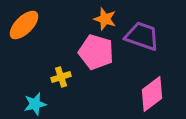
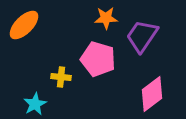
orange star: moved 1 px right, 1 px up; rotated 20 degrees counterclockwise
purple trapezoid: rotated 75 degrees counterclockwise
pink pentagon: moved 2 px right, 7 px down
yellow cross: rotated 24 degrees clockwise
cyan star: rotated 15 degrees counterclockwise
